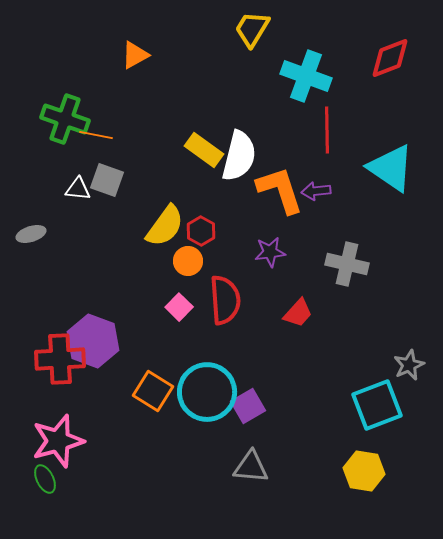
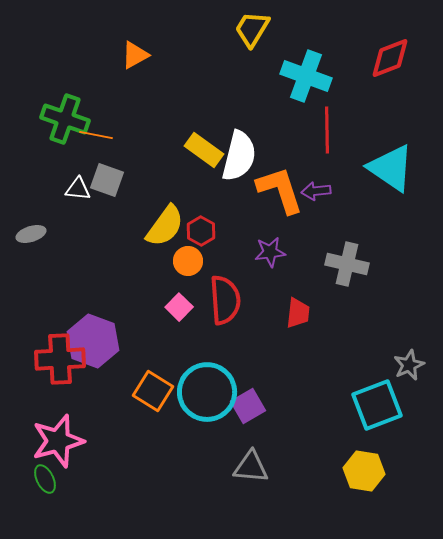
red trapezoid: rotated 36 degrees counterclockwise
